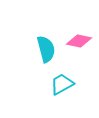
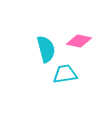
cyan trapezoid: moved 3 px right, 10 px up; rotated 20 degrees clockwise
